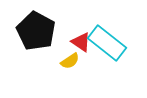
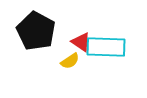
cyan rectangle: moved 1 px left, 4 px down; rotated 36 degrees counterclockwise
